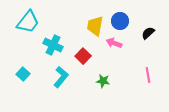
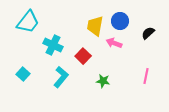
pink line: moved 2 px left, 1 px down; rotated 21 degrees clockwise
